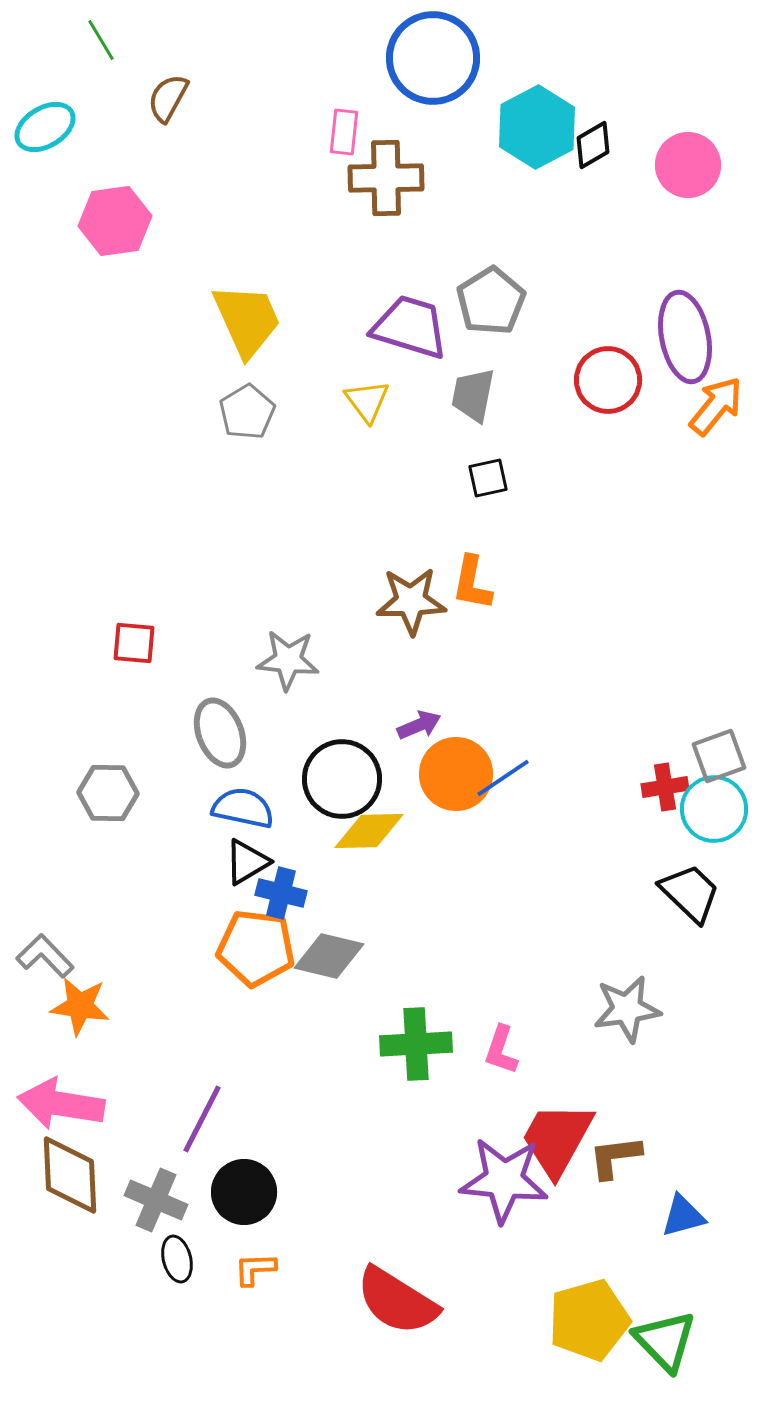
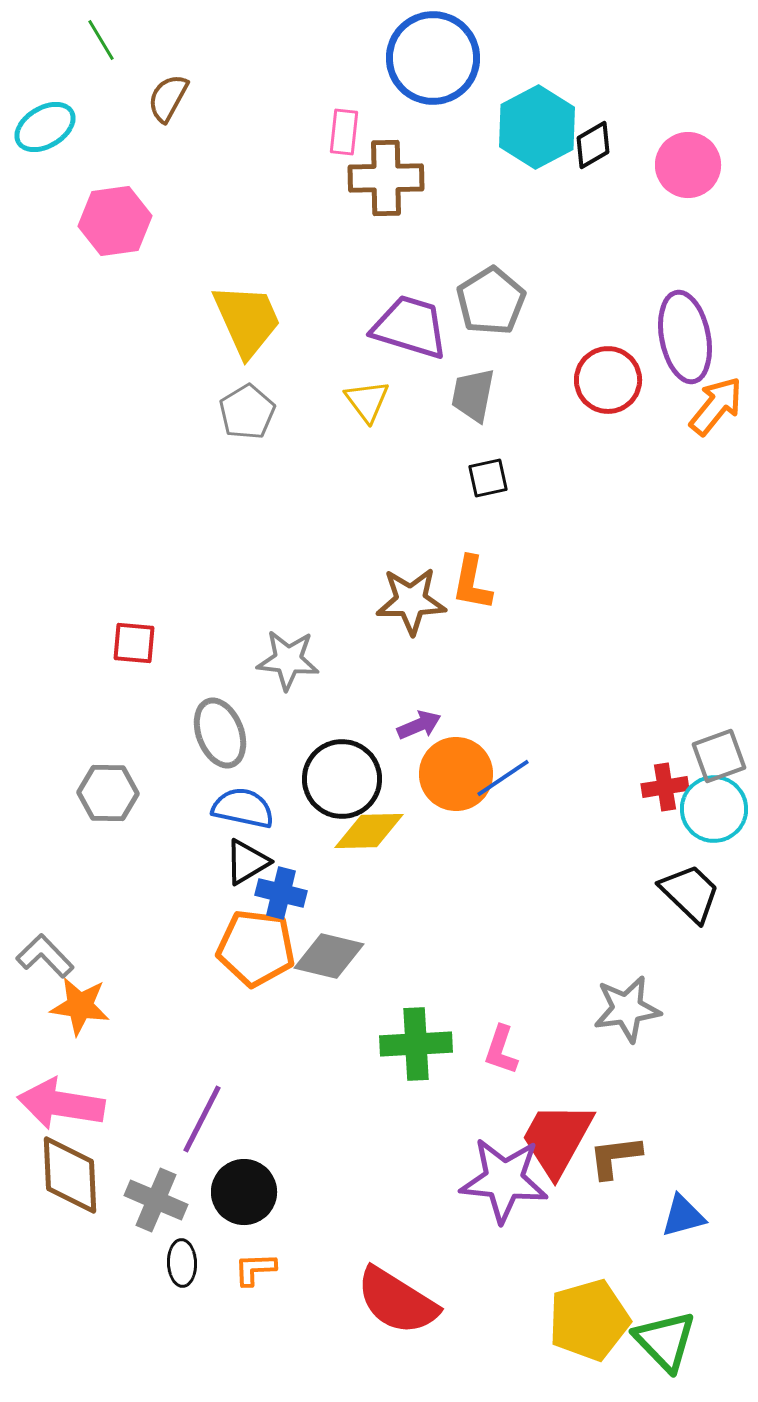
black ellipse at (177, 1259): moved 5 px right, 4 px down; rotated 12 degrees clockwise
